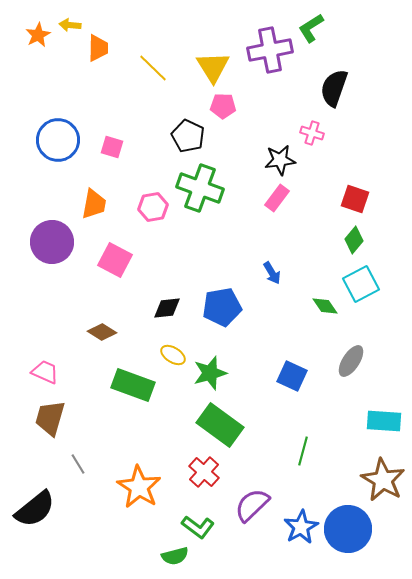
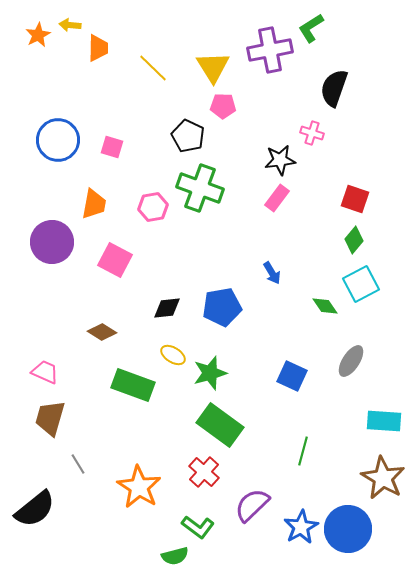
brown star at (383, 480): moved 2 px up
